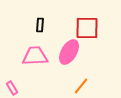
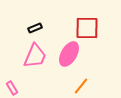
black rectangle: moved 5 px left, 3 px down; rotated 64 degrees clockwise
pink ellipse: moved 2 px down
pink trapezoid: rotated 116 degrees clockwise
